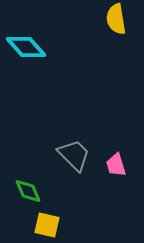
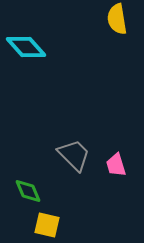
yellow semicircle: moved 1 px right
